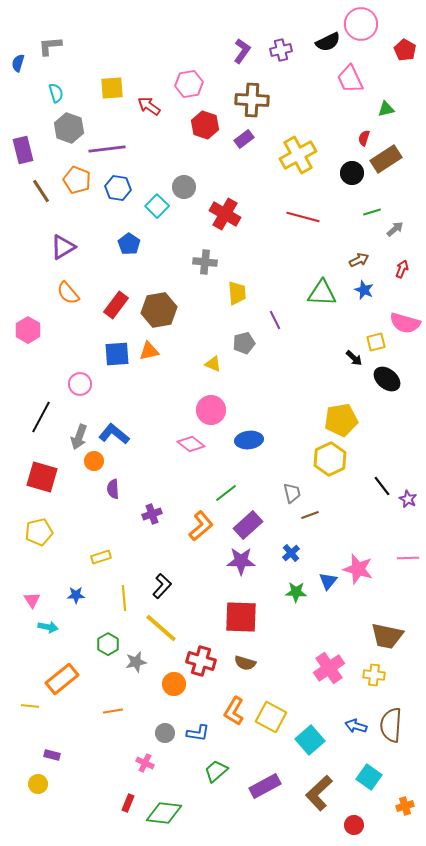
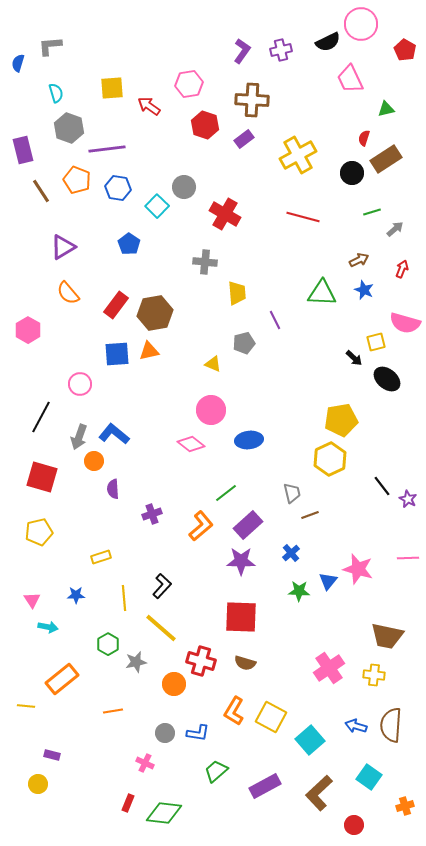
brown hexagon at (159, 310): moved 4 px left, 3 px down
green star at (296, 592): moved 3 px right, 1 px up
yellow line at (30, 706): moved 4 px left
